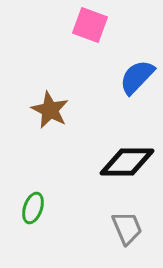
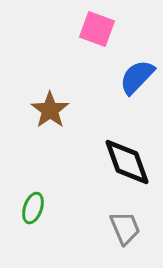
pink square: moved 7 px right, 4 px down
brown star: rotated 9 degrees clockwise
black diamond: rotated 70 degrees clockwise
gray trapezoid: moved 2 px left
